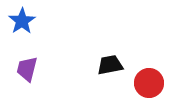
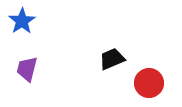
black trapezoid: moved 2 px right, 6 px up; rotated 12 degrees counterclockwise
